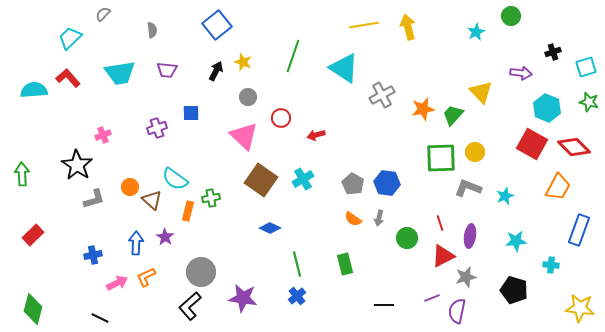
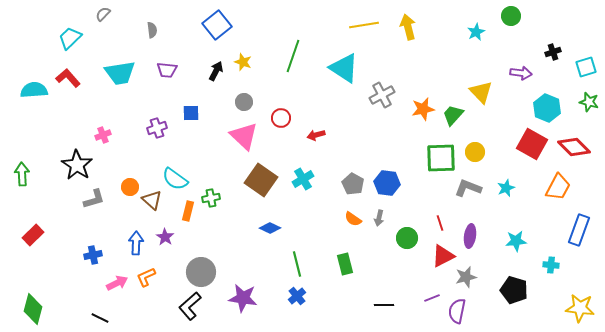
gray circle at (248, 97): moved 4 px left, 5 px down
cyan star at (505, 196): moved 1 px right, 8 px up
